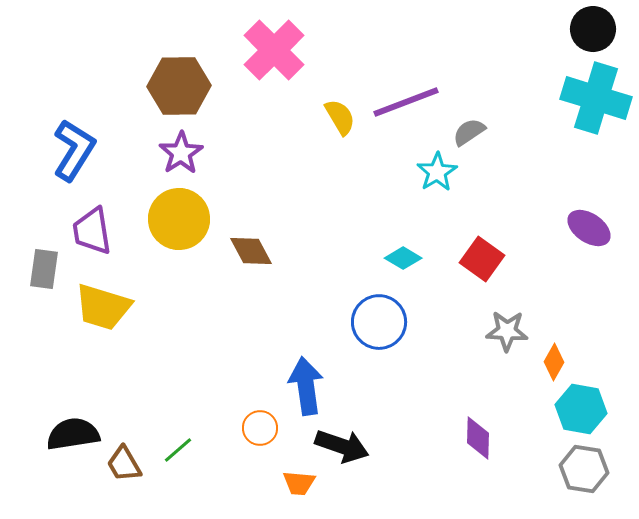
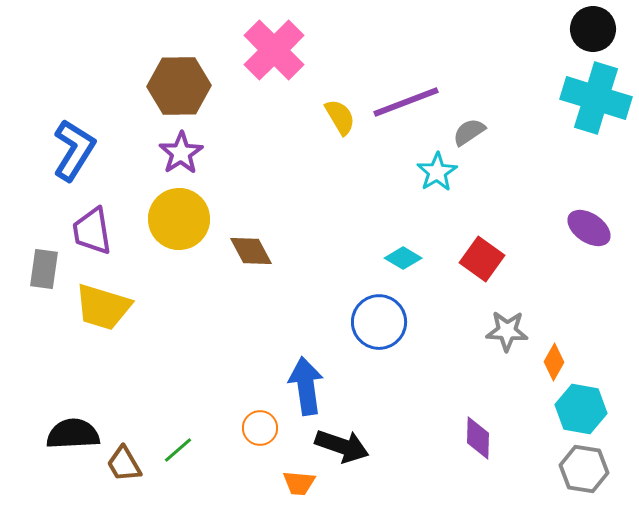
black semicircle: rotated 6 degrees clockwise
